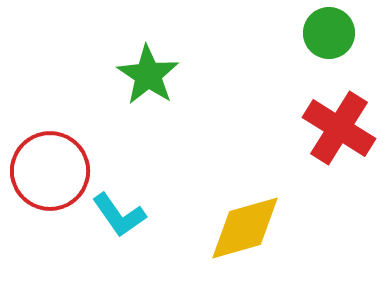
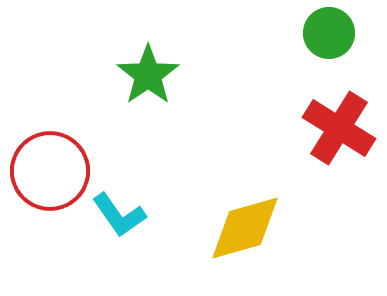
green star: rotated 4 degrees clockwise
